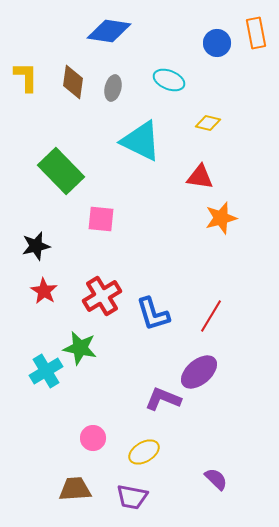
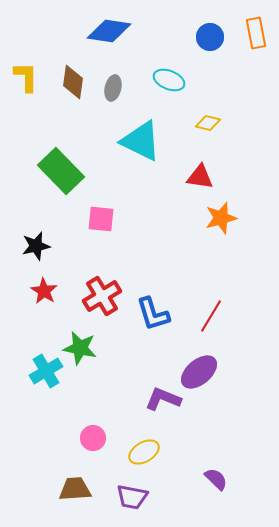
blue circle: moved 7 px left, 6 px up
